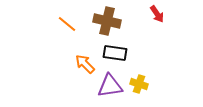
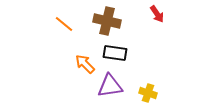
orange line: moved 3 px left
yellow cross: moved 9 px right, 9 px down
